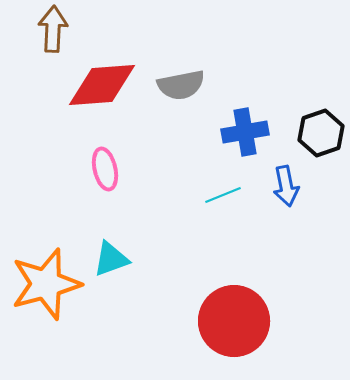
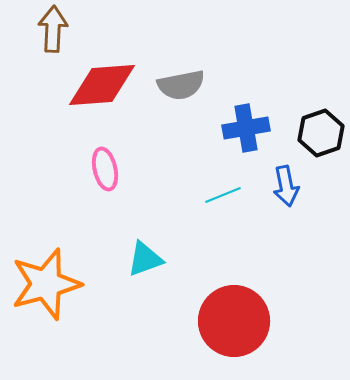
blue cross: moved 1 px right, 4 px up
cyan triangle: moved 34 px right
